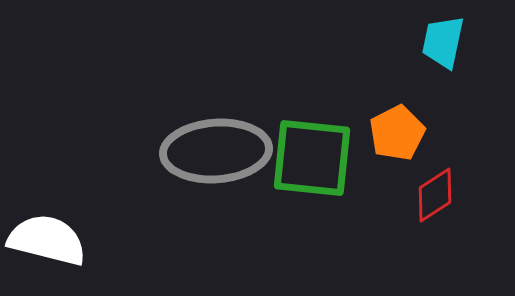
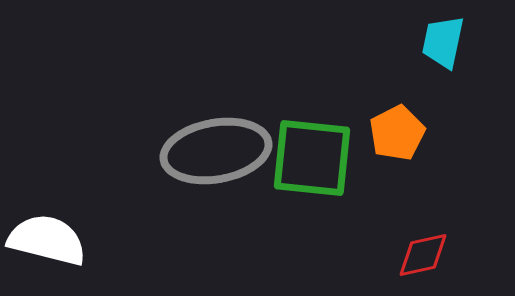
gray ellipse: rotated 6 degrees counterclockwise
red diamond: moved 12 px left, 60 px down; rotated 20 degrees clockwise
